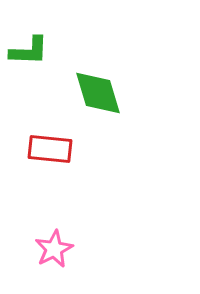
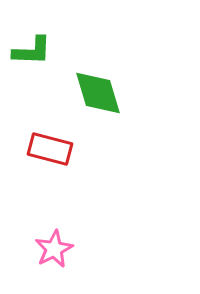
green L-shape: moved 3 px right
red rectangle: rotated 9 degrees clockwise
